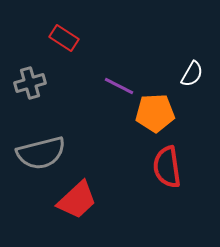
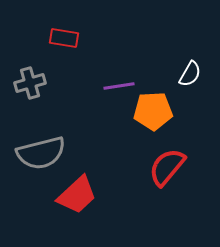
red rectangle: rotated 24 degrees counterclockwise
white semicircle: moved 2 px left
purple line: rotated 36 degrees counterclockwise
orange pentagon: moved 2 px left, 2 px up
red semicircle: rotated 48 degrees clockwise
red trapezoid: moved 5 px up
